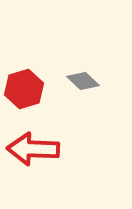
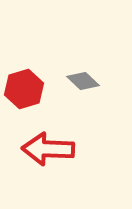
red arrow: moved 15 px right
